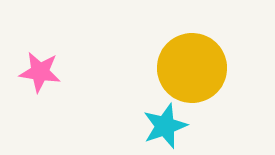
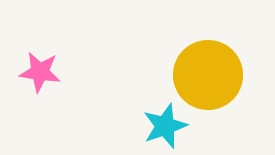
yellow circle: moved 16 px right, 7 px down
